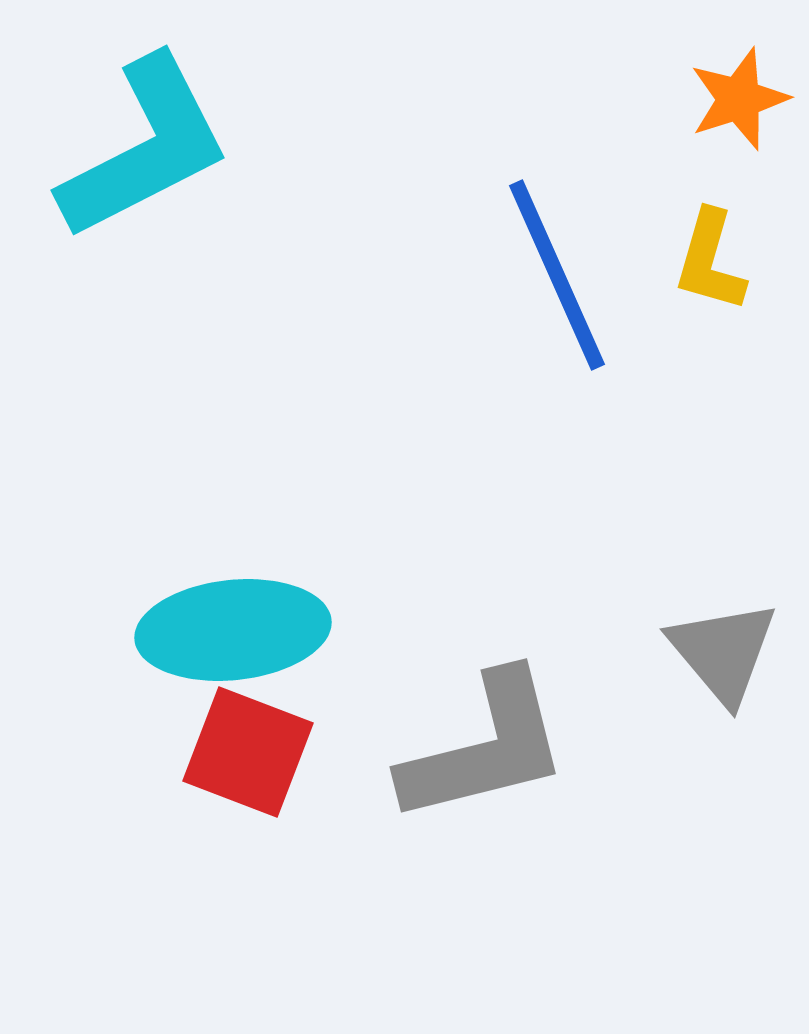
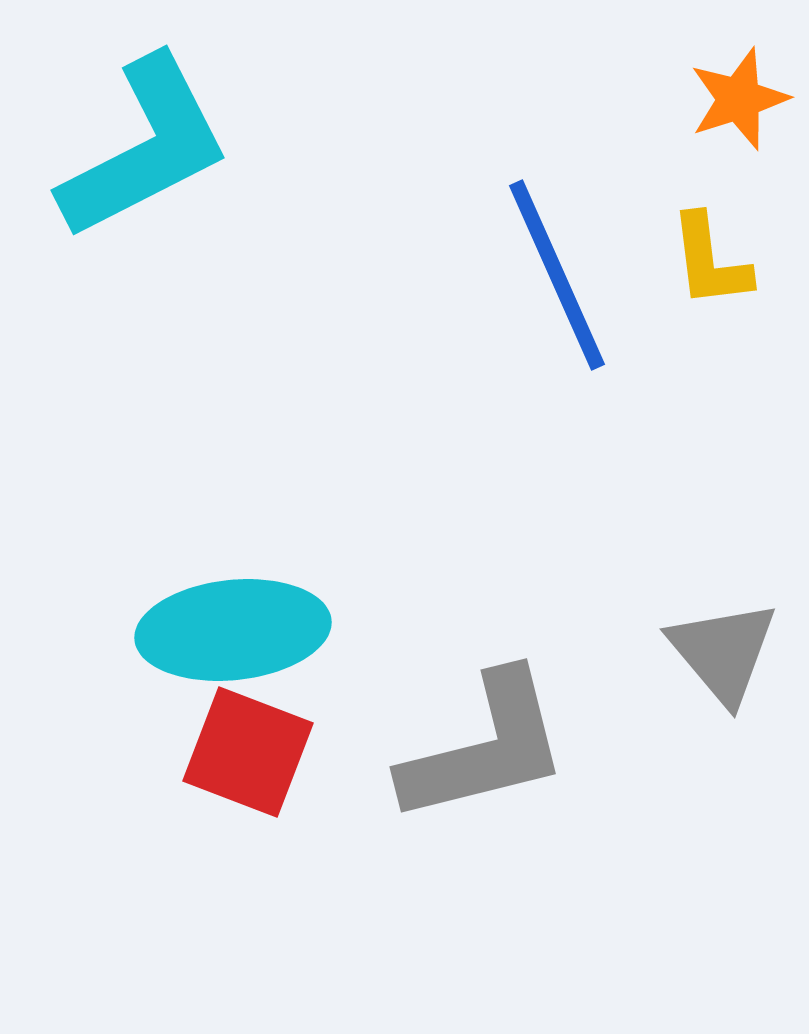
yellow L-shape: rotated 23 degrees counterclockwise
